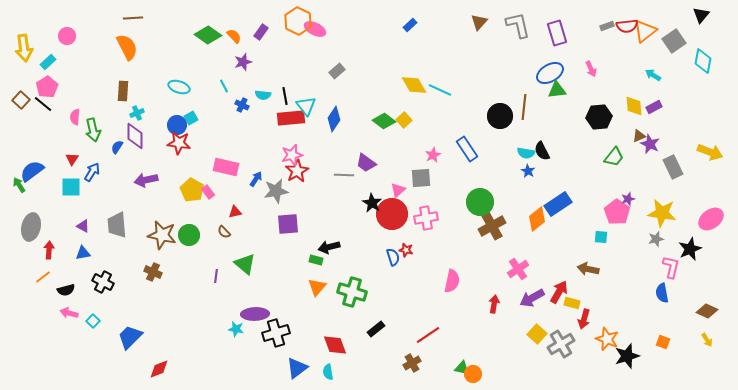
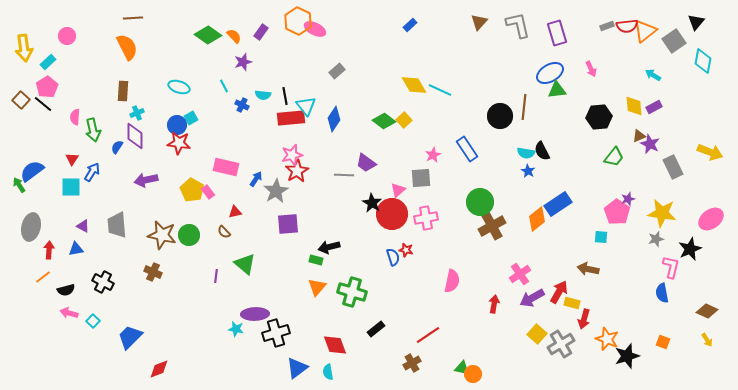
black triangle at (701, 15): moved 5 px left, 7 px down
gray star at (276, 191): rotated 20 degrees counterclockwise
blue triangle at (83, 253): moved 7 px left, 4 px up
pink cross at (518, 269): moved 2 px right, 5 px down
